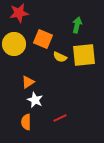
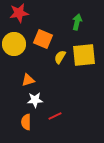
green arrow: moved 3 px up
yellow semicircle: rotated 96 degrees clockwise
orange triangle: moved 2 px up; rotated 16 degrees clockwise
white star: rotated 28 degrees counterclockwise
red line: moved 5 px left, 2 px up
